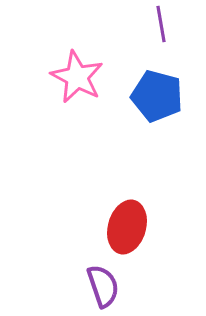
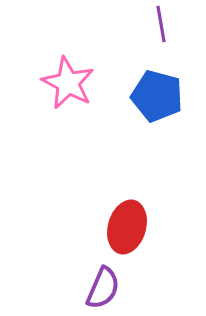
pink star: moved 9 px left, 6 px down
purple semicircle: moved 2 px down; rotated 42 degrees clockwise
